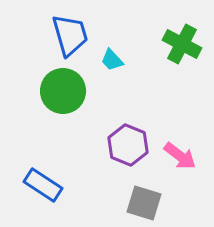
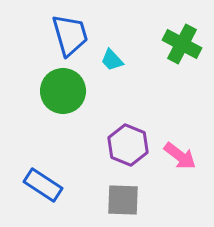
gray square: moved 21 px left, 3 px up; rotated 15 degrees counterclockwise
